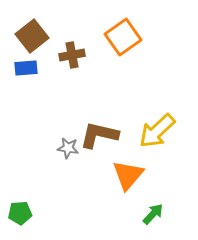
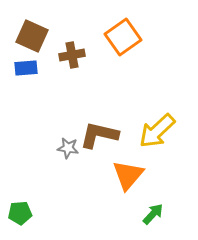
brown square: rotated 28 degrees counterclockwise
